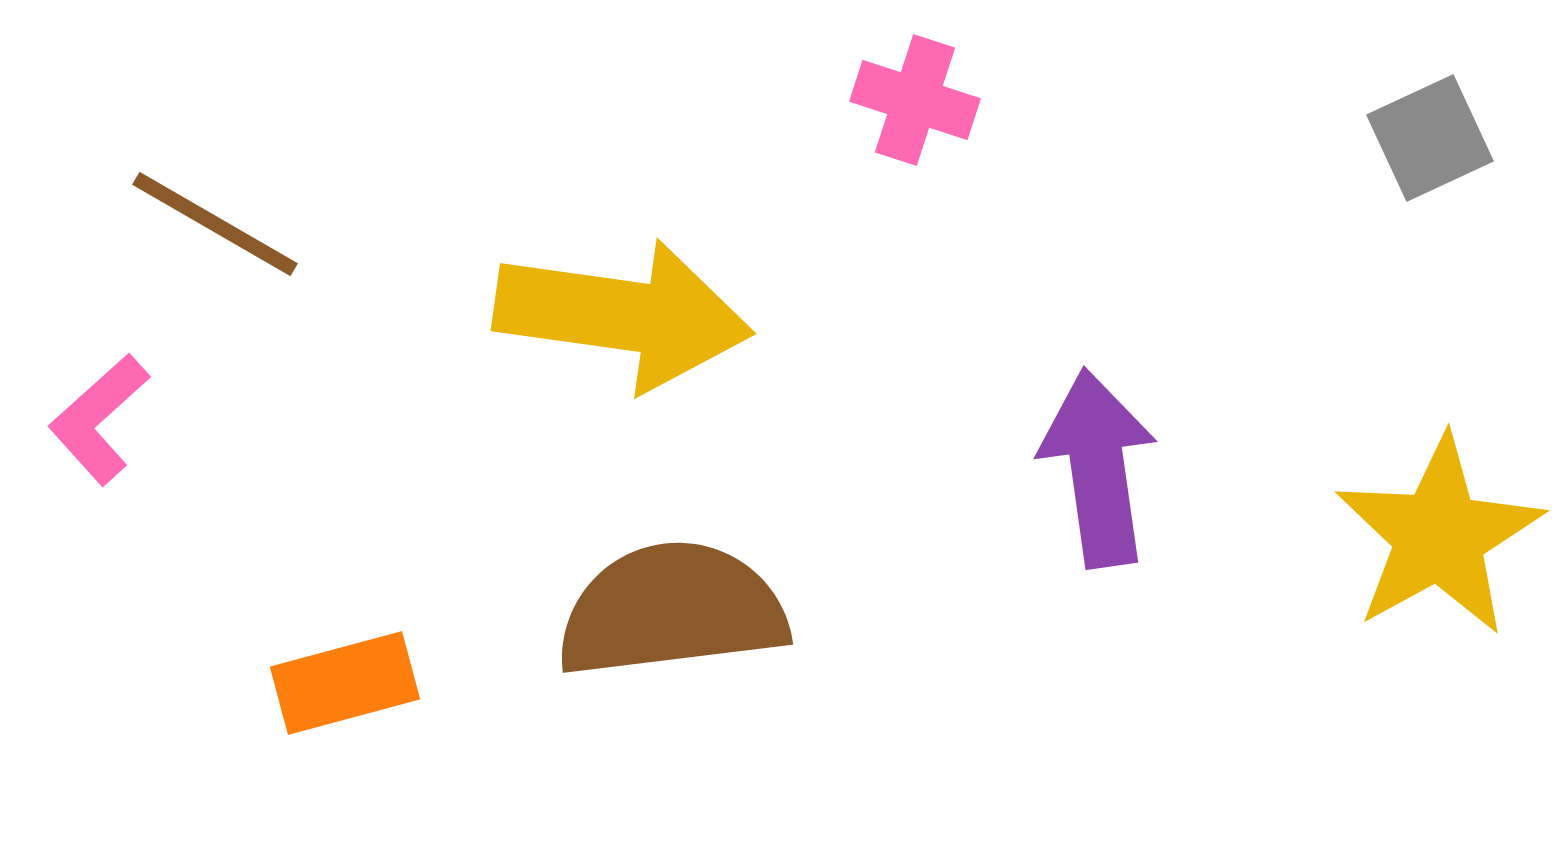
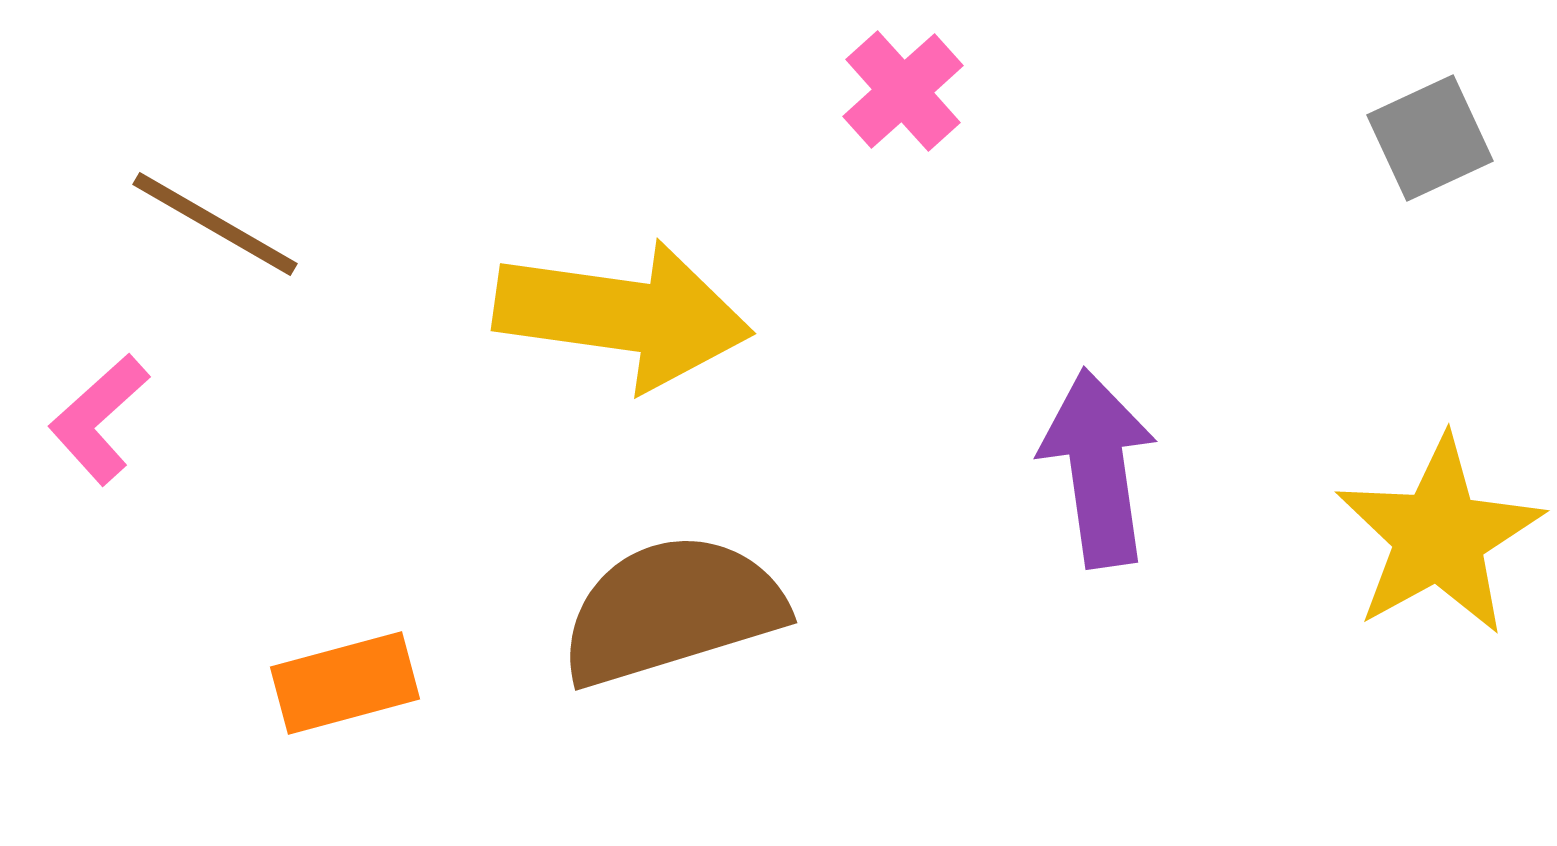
pink cross: moved 12 px left, 9 px up; rotated 30 degrees clockwise
brown semicircle: rotated 10 degrees counterclockwise
